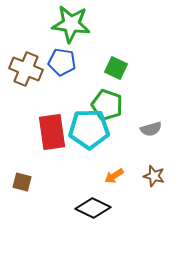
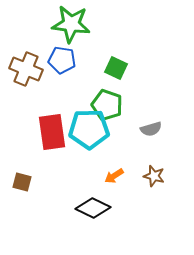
blue pentagon: moved 2 px up
